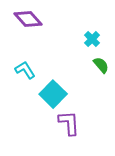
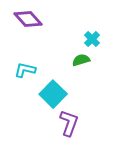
green semicircle: moved 20 px left, 5 px up; rotated 66 degrees counterclockwise
cyan L-shape: rotated 45 degrees counterclockwise
purple L-shape: rotated 24 degrees clockwise
